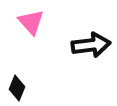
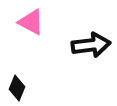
pink triangle: rotated 20 degrees counterclockwise
